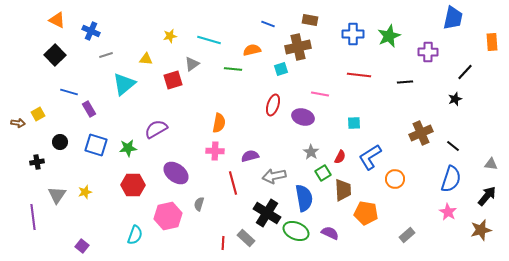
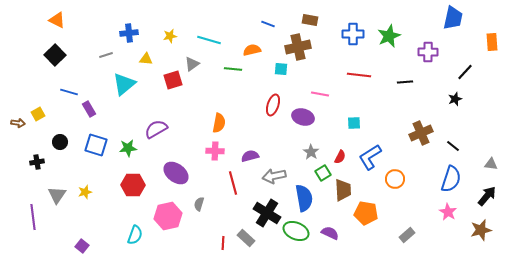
blue cross at (91, 31): moved 38 px right, 2 px down; rotated 30 degrees counterclockwise
cyan square at (281, 69): rotated 24 degrees clockwise
